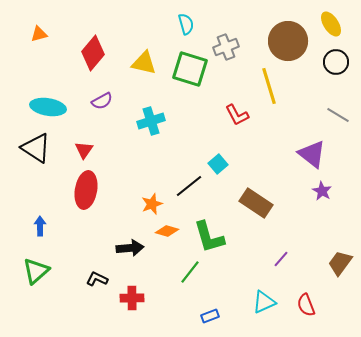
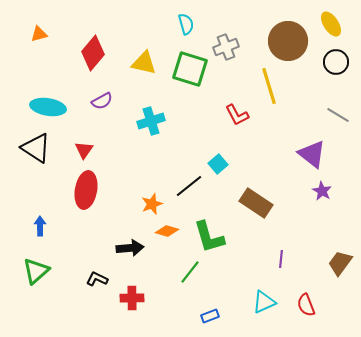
purple line: rotated 36 degrees counterclockwise
